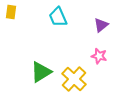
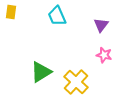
cyan trapezoid: moved 1 px left, 1 px up
purple triangle: rotated 14 degrees counterclockwise
pink star: moved 5 px right, 1 px up
yellow cross: moved 2 px right, 3 px down
